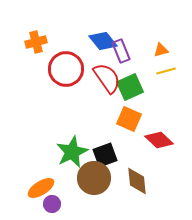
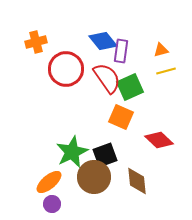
purple rectangle: rotated 30 degrees clockwise
orange square: moved 8 px left, 2 px up
brown circle: moved 1 px up
orange ellipse: moved 8 px right, 6 px up; rotated 8 degrees counterclockwise
